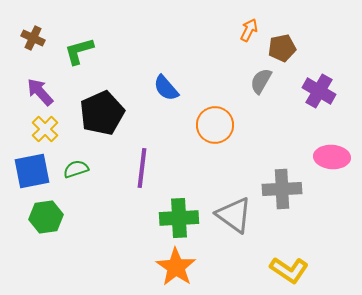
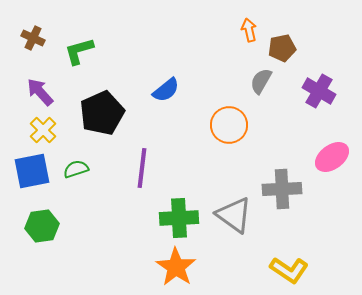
orange arrow: rotated 40 degrees counterclockwise
blue semicircle: moved 2 px down; rotated 88 degrees counterclockwise
orange circle: moved 14 px right
yellow cross: moved 2 px left, 1 px down
pink ellipse: rotated 40 degrees counterclockwise
green hexagon: moved 4 px left, 9 px down
